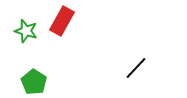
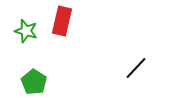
red rectangle: rotated 16 degrees counterclockwise
